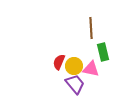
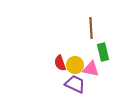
red semicircle: moved 1 px right, 1 px down; rotated 42 degrees counterclockwise
yellow circle: moved 1 px right, 1 px up
purple trapezoid: rotated 25 degrees counterclockwise
